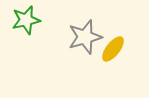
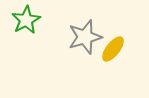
green star: rotated 16 degrees counterclockwise
